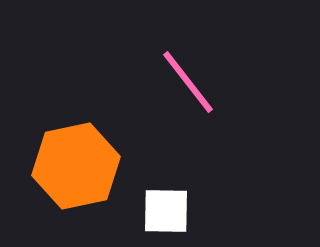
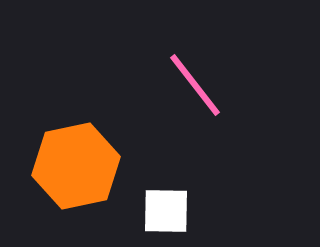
pink line: moved 7 px right, 3 px down
